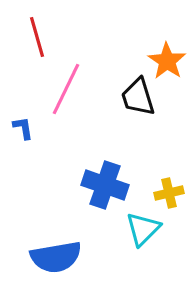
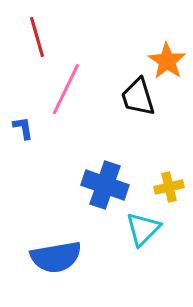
yellow cross: moved 6 px up
